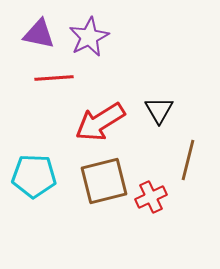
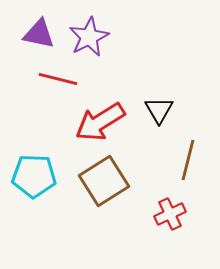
red line: moved 4 px right, 1 px down; rotated 18 degrees clockwise
brown square: rotated 18 degrees counterclockwise
red cross: moved 19 px right, 17 px down
